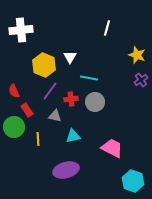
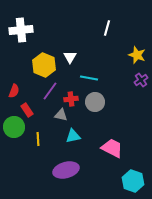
red semicircle: rotated 136 degrees counterclockwise
gray triangle: moved 6 px right, 1 px up
